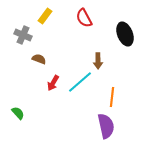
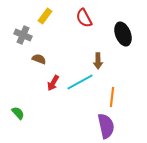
black ellipse: moved 2 px left
cyan line: rotated 12 degrees clockwise
